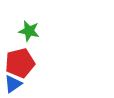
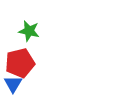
blue triangle: rotated 24 degrees counterclockwise
